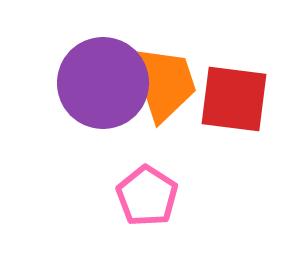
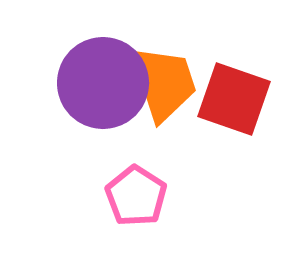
red square: rotated 12 degrees clockwise
pink pentagon: moved 11 px left
